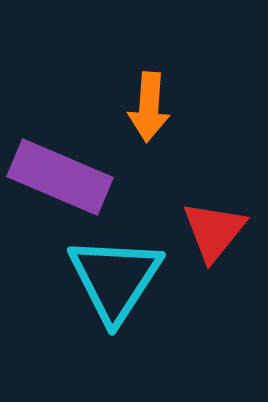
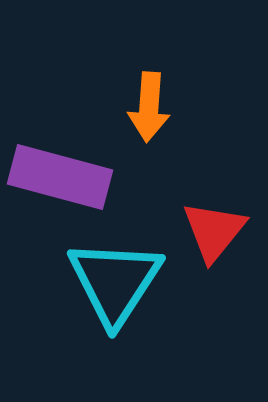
purple rectangle: rotated 8 degrees counterclockwise
cyan triangle: moved 3 px down
